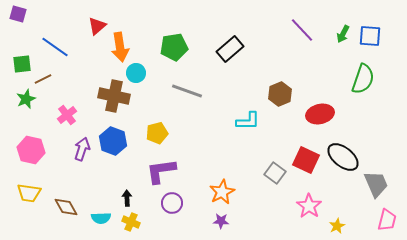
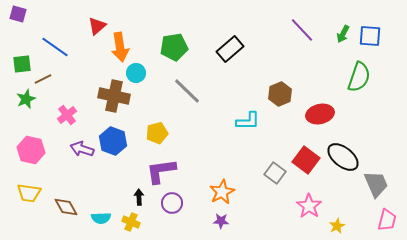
green semicircle: moved 4 px left, 2 px up
gray line: rotated 24 degrees clockwise
purple arrow: rotated 90 degrees counterclockwise
red square: rotated 12 degrees clockwise
black arrow: moved 12 px right, 1 px up
